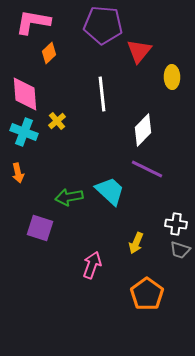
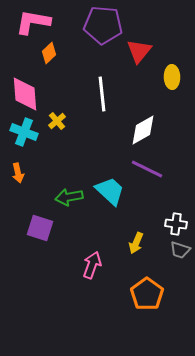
white diamond: rotated 16 degrees clockwise
